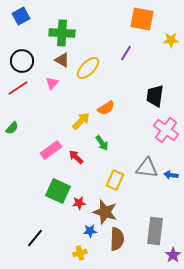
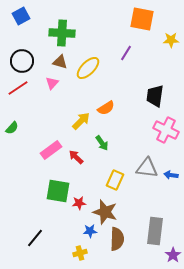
brown triangle: moved 2 px left, 2 px down; rotated 14 degrees counterclockwise
pink cross: rotated 10 degrees counterclockwise
green square: rotated 15 degrees counterclockwise
